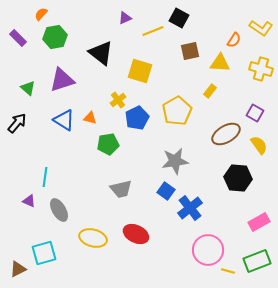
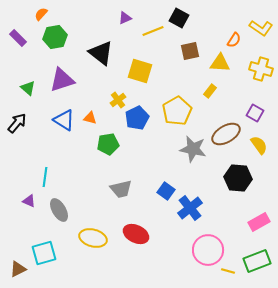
gray star at (175, 161): moved 18 px right, 12 px up; rotated 20 degrees clockwise
